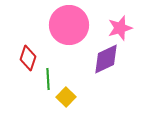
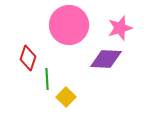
purple diamond: rotated 28 degrees clockwise
green line: moved 1 px left
